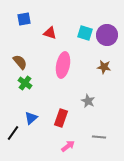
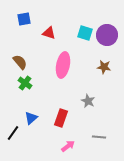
red triangle: moved 1 px left
